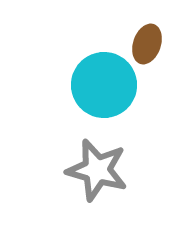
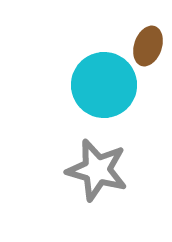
brown ellipse: moved 1 px right, 2 px down
